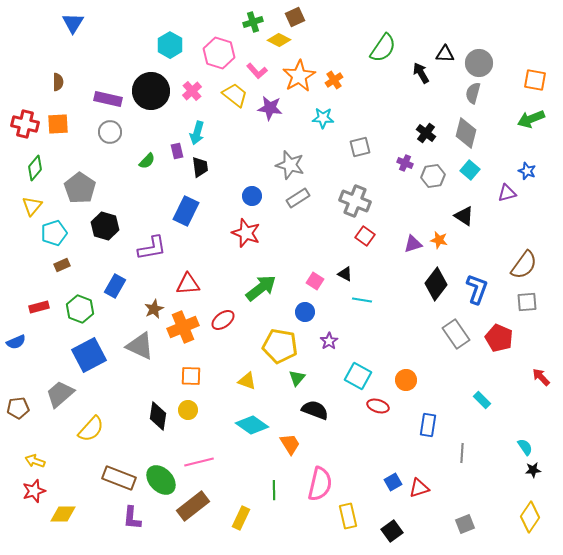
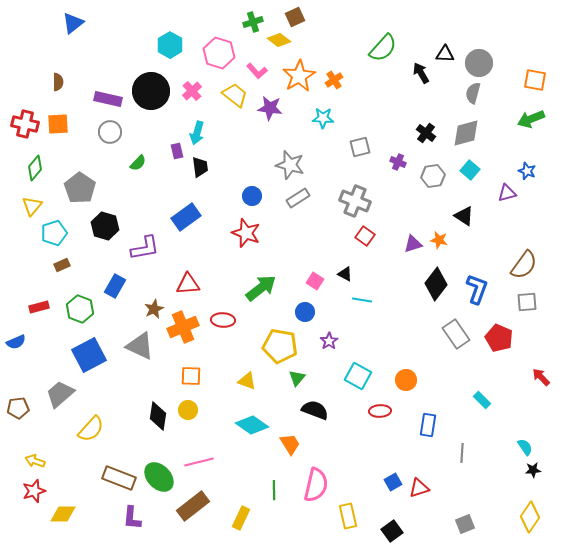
blue triangle at (73, 23): rotated 20 degrees clockwise
yellow diamond at (279, 40): rotated 10 degrees clockwise
green semicircle at (383, 48): rotated 8 degrees clockwise
gray diamond at (466, 133): rotated 60 degrees clockwise
green semicircle at (147, 161): moved 9 px left, 2 px down
purple cross at (405, 163): moved 7 px left, 1 px up
blue rectangle at (186, 211): moved 6 px down; rotated 28 degrees clockwise
purple L-shape at (152, 248): moved 7 px left
red ellipse at (223, 320): rotated 40 degrees clockwise
red ellipse at (378, 406): moved 2 px right, 5 px down; rotated 20 degrees counterclockwise
green ellipse at (161, 480): moved 2 px left, 3 px up
pink semicircle at (320, 484): moved 4 px left, 1 px down
